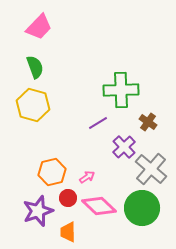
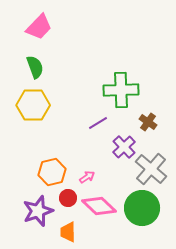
yellow hexagon: rotated 16 degrees counterclockwise
